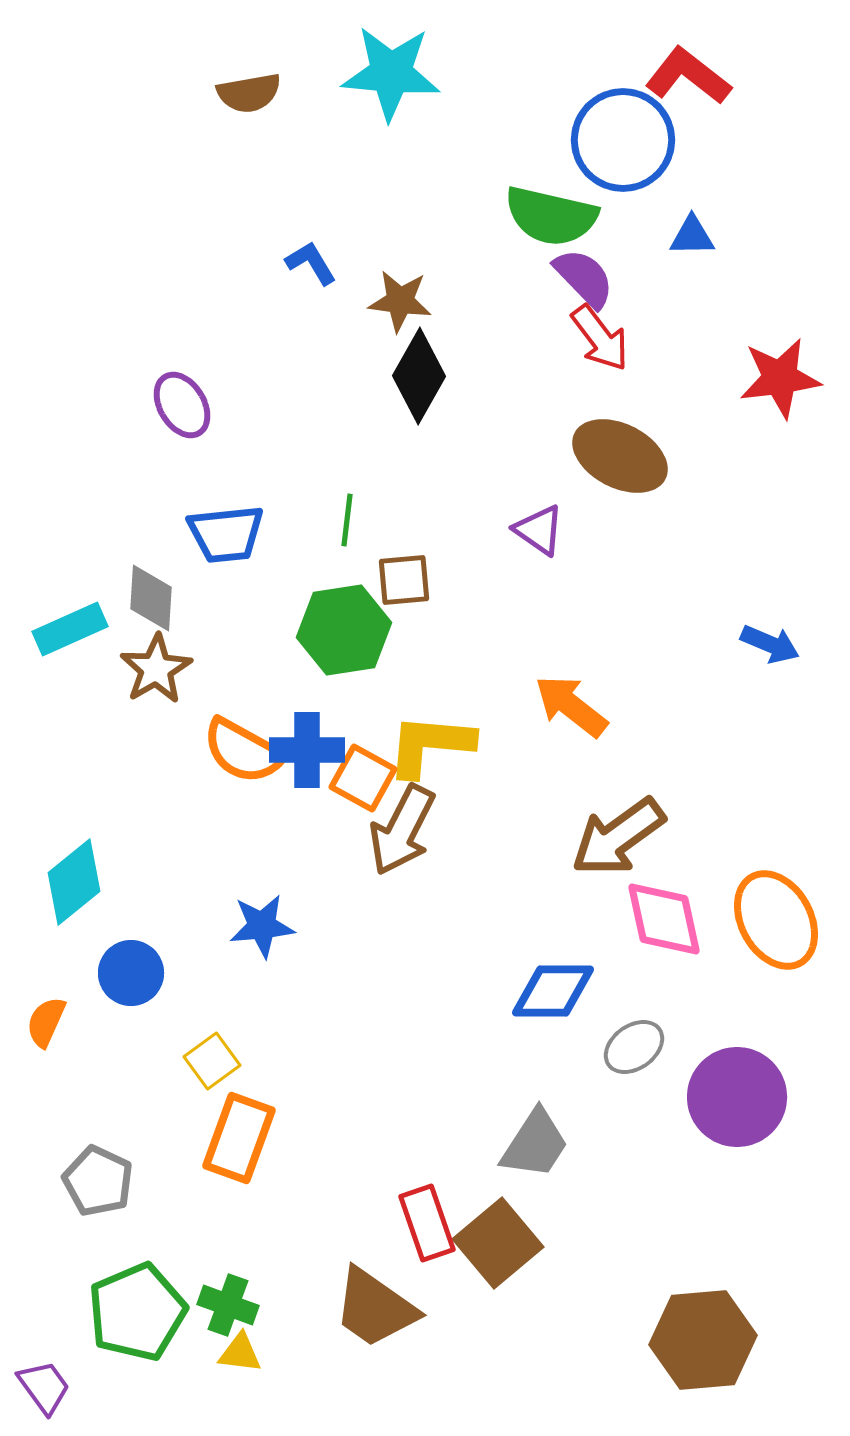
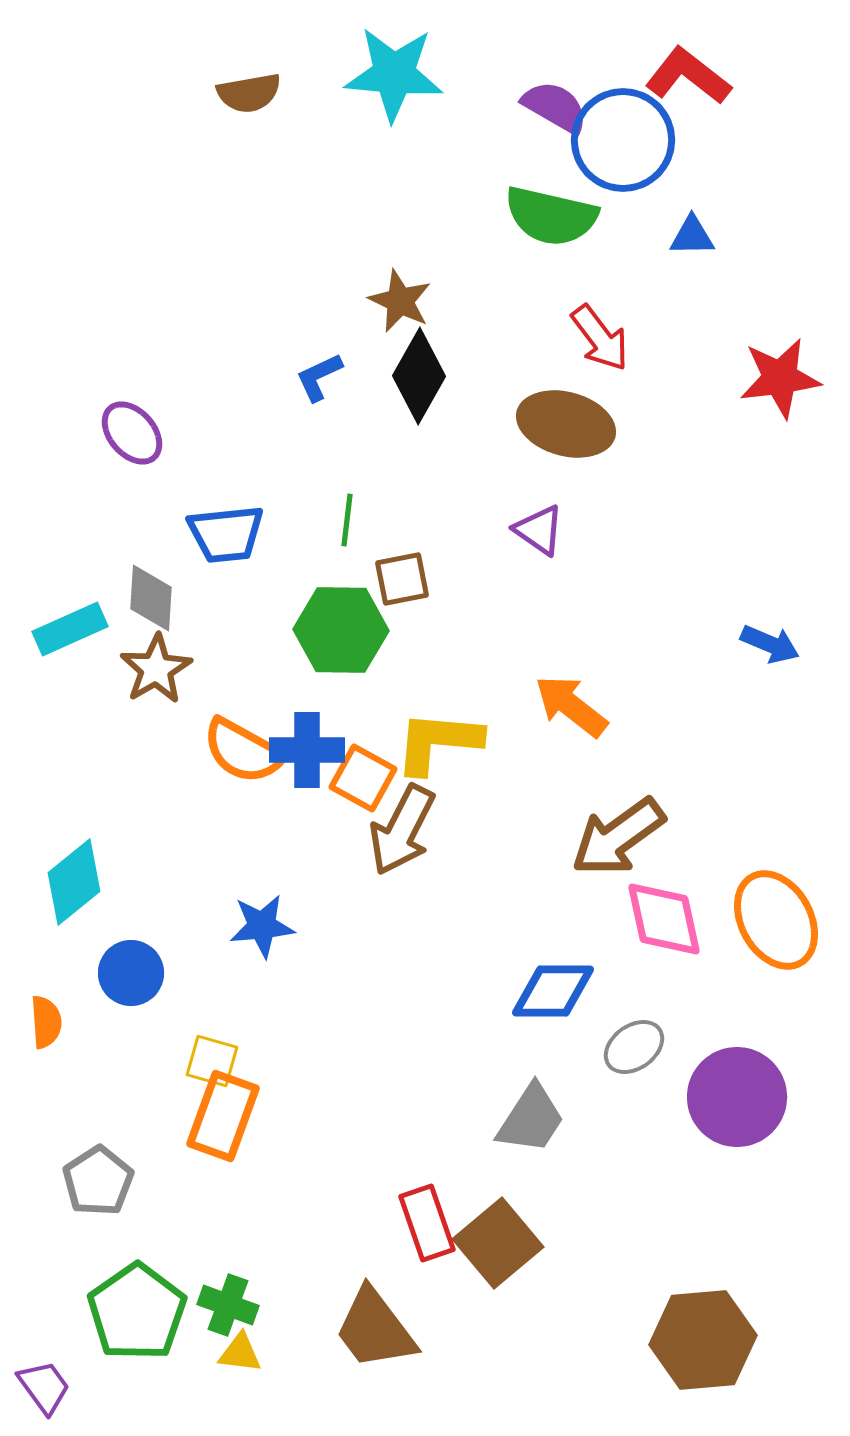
cyan star at (391, 73): moved 3 px right, 1 px down
blue L-shape at (311, 263): moved 8 px right, 114 px down; rotated 84 degrees counterclockwise
purple semicircle at (584, 278): moved 29 px left, 171 px up; rotated 16 degrees counterclockwise
brown star at (400, 301): rotated 18 degrees clockwise
purple ellipse at (182, 405): moved 50 px left, 28 px down; rotated 10 degrees counterclockwise
brown ellipse at (620, 456): moved 54 px left, 32 px up; rotated 12 degrees counterclockwise
brown square at (404, 580): moved 2 px left, 1 px up; rotated 6 degrees counterclockwise
green hexagon at (344, 630): moved 3 px left; rotated 10 degrees clockwise
yellow L-shape at (430, 745): moved 8 px right, 3 px up
orange semicircle at (46, 1022): rotated 152 degrees clockwise
yellow square at (212, 1061): rotated 38 degrees counterclockwise
orange rectangle at (239, 1138): moved 16 px left, 22 px up
gray trapezoid at (535, 1144): moved 4 px left, 25 px up
gray pentagon at (98, 1181): rotated 14 degrees clockwise
brown trapezoid at (375, 1308): moved 21 px down; rotated 18 degrees clockwise
green pentagon at (137, 1312): rotated 12 degrees counterclockwise
